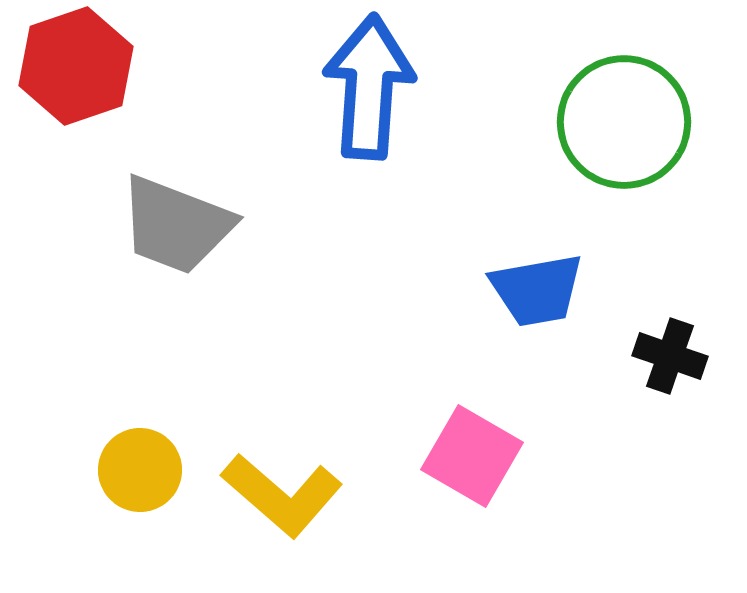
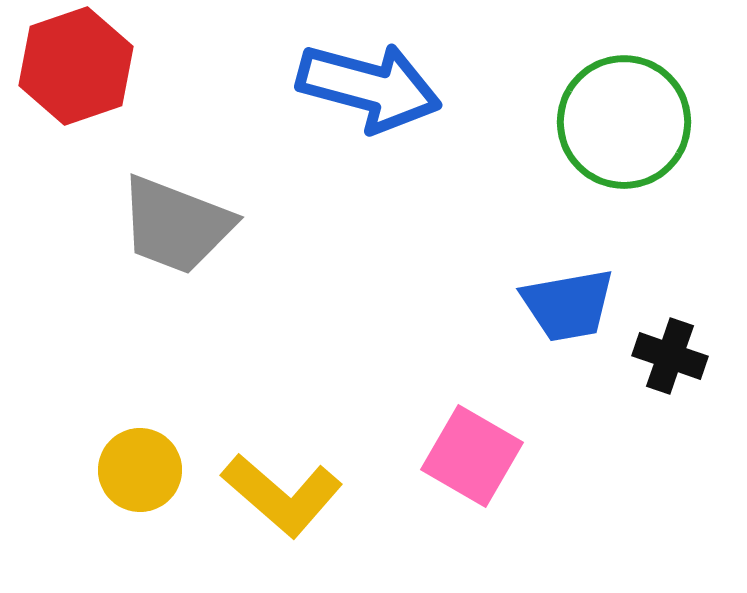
blue arrow: rotated 101 degrees clockwise
blue trapezoid: moved 31 px right, 15 px down
